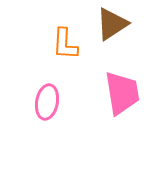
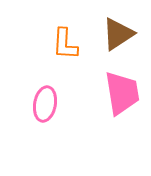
brown triangle: moved 6 px right, 10 px down
pink ellipse: moved 2 px left, 2 px down
